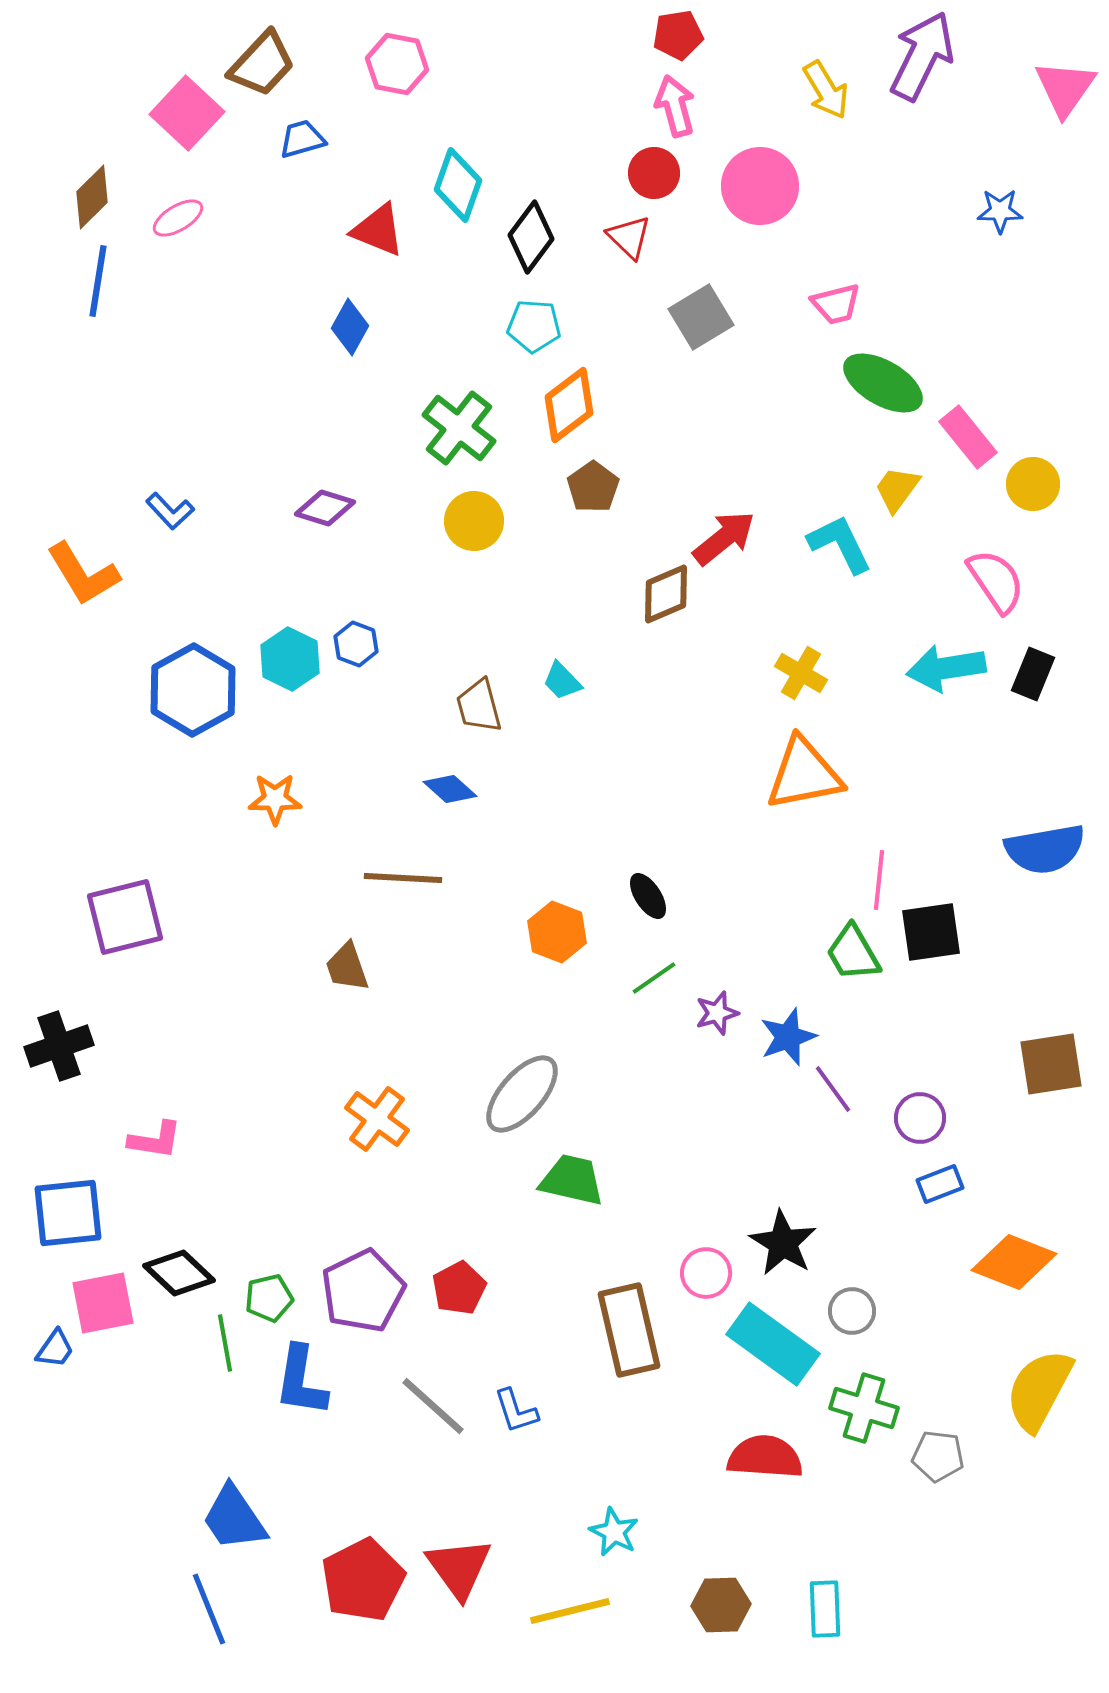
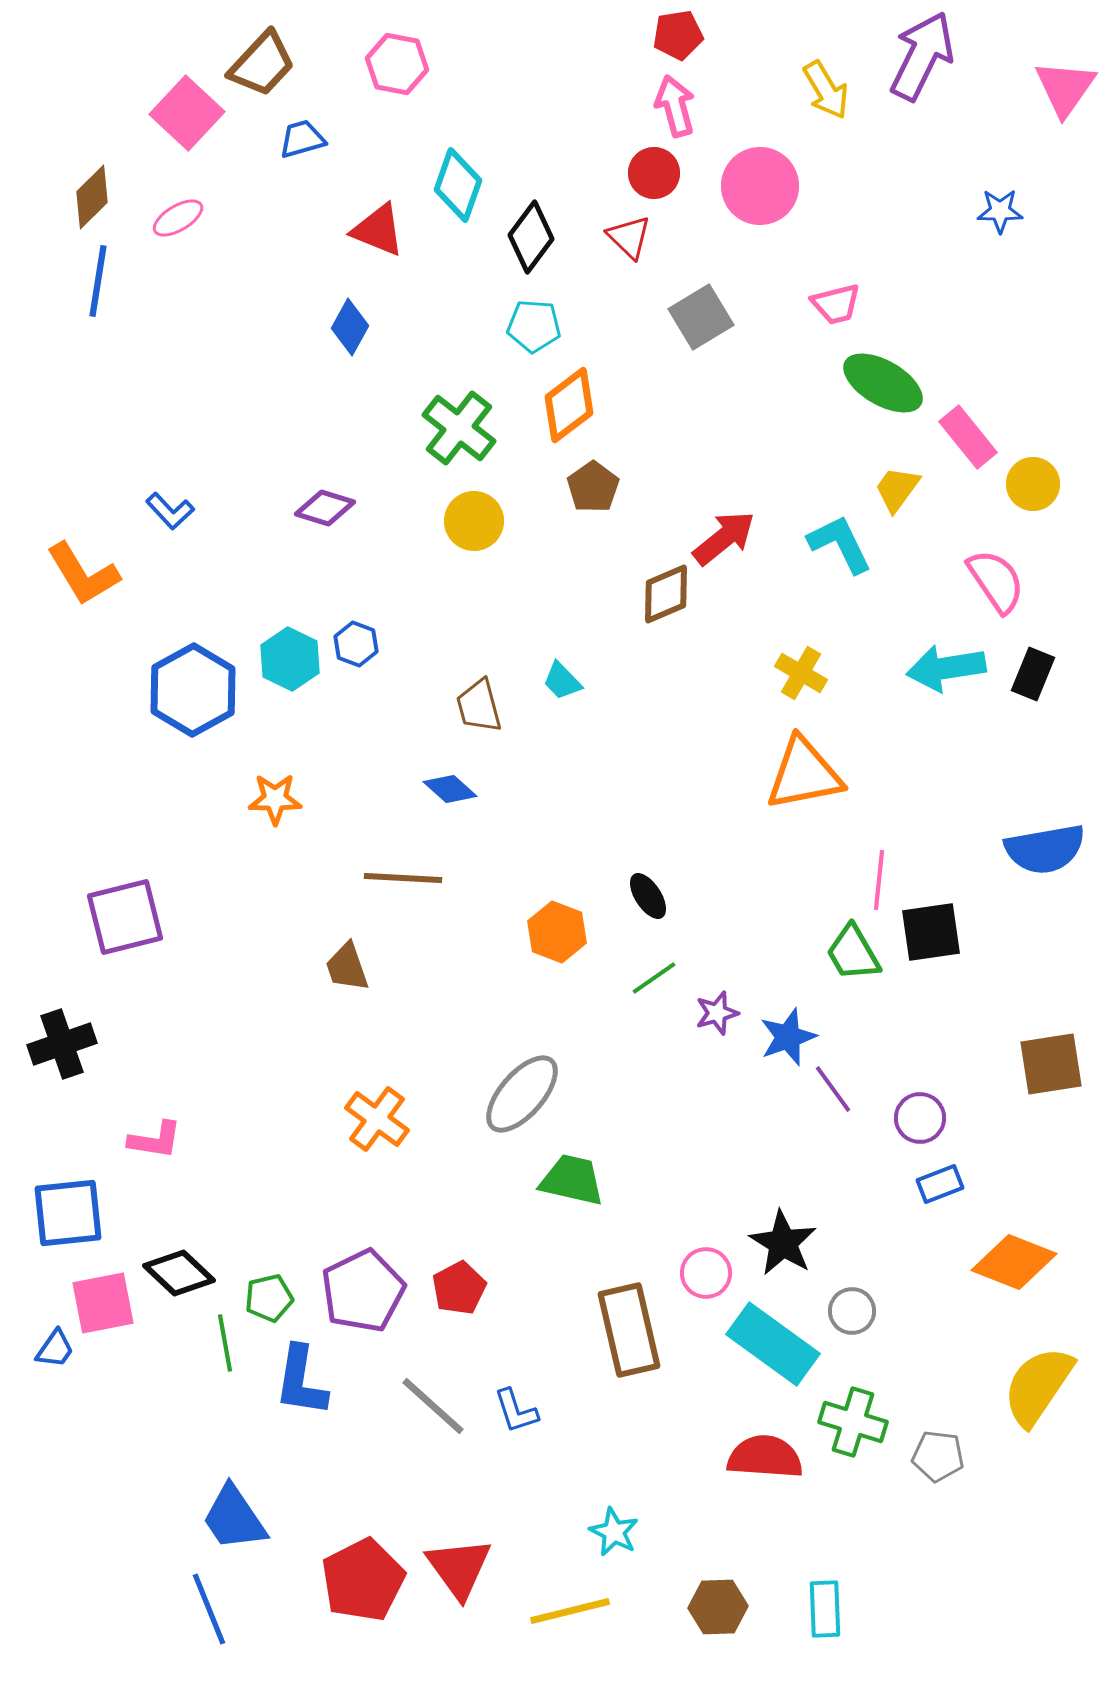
black cross at (59, 1046): moved 3 px right, 2 px up
yellow semicircle at (1039, 1390): moved 1 px left, 4 px up; rotated 6 degrees clockwise
green cross at (864, 1408): moved 11 px left, 14 px down
brown hexagon at (721, 1605): moved 3 px left, 2 px down
